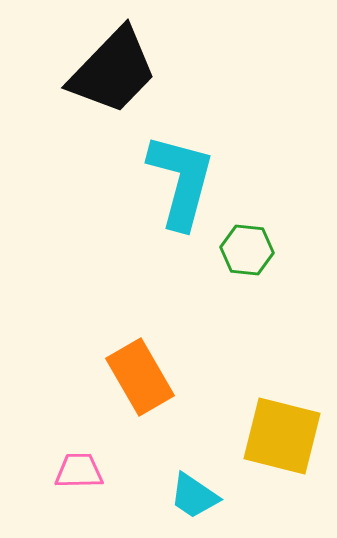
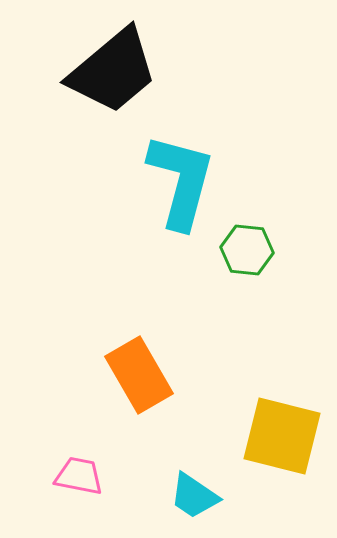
black trapezoid: rotated 6 degrees clockwise
orange rectangle: moved 1 px left, 2 px up
pink trapezoid: moved 5 px down; rotated 12 degrees clockwise
